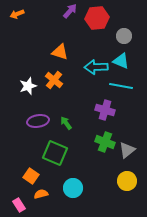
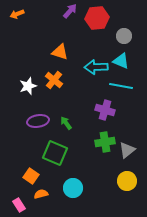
green cross: rotated 30 degrees counterclockwise
